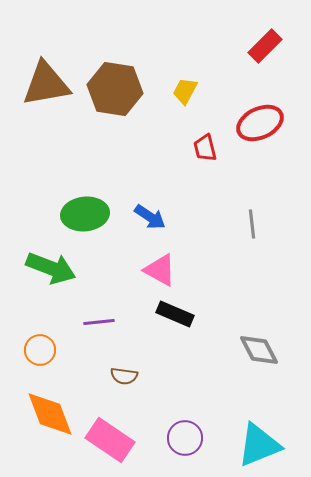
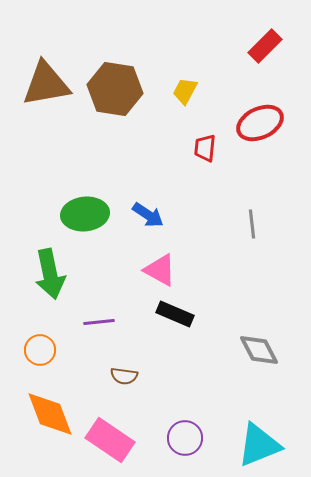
red trapezoid: rotated 20 degrees clockwise
blue arrow: moved 2 px left, 2 px up
green arrow: moved 1 px left, 6 px down; rotated 57 degrees clockwise
